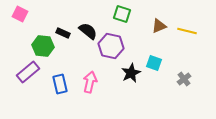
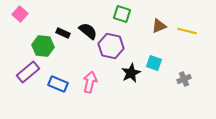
pink square: rotated 14 degrees clockwise
gray cross: rotated 16 degrees clockwise
blue rectangle: moved 2 px left; rotated 54 degrees counterclockwise
